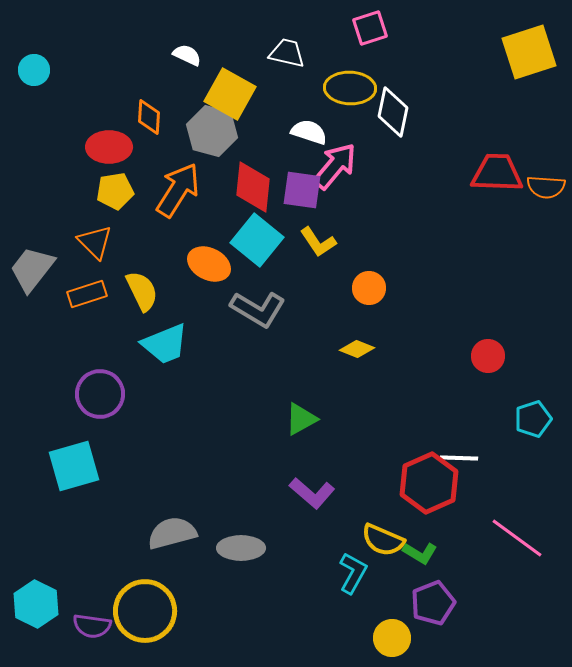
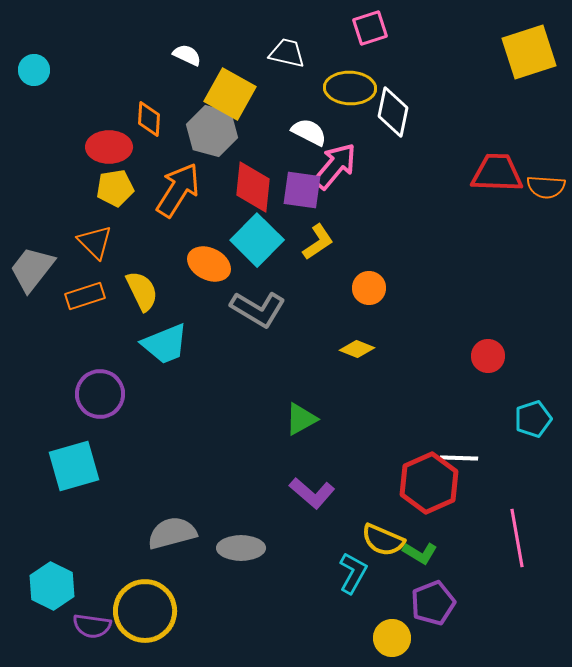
orange diamond at (149, 117): moved 2 px down
white semicircle at (309, 132): rotated 9 degrees clockwise
yellow pentagon at (115, 191): moved 3 px up
cyan square at (257, 240): rotated 6 degrees clockwise
yellow L-shape at (318, 242): rotated 90 degrees counterclockwise
orange rectangle at (87, 294): moved 2 px left, 2 px down
pink line at (517, 538): rotated 44 degrees clockwise
cyan hexagon at (36, 604): moved 16 px right, 18 px up
